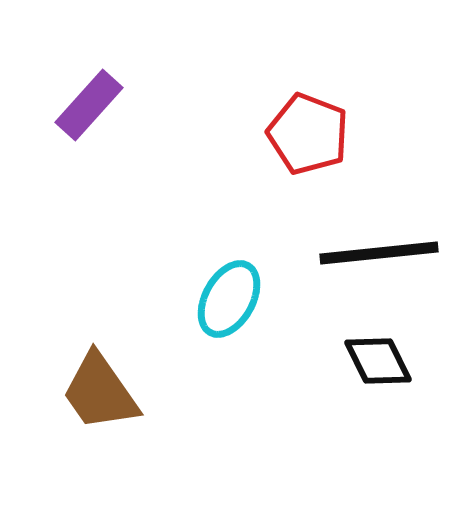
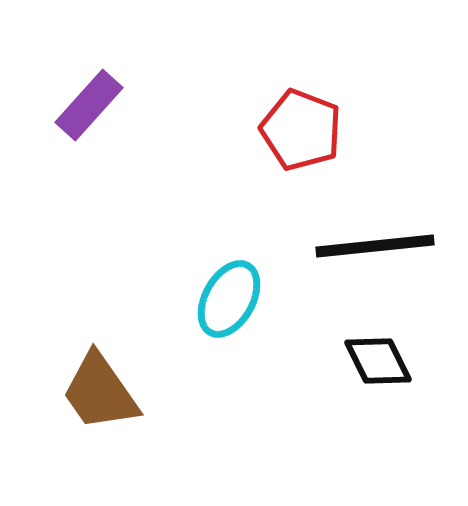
red pentagon: moved 7 px left, 4 px up
black line: moved 4 px left, 7 px up
